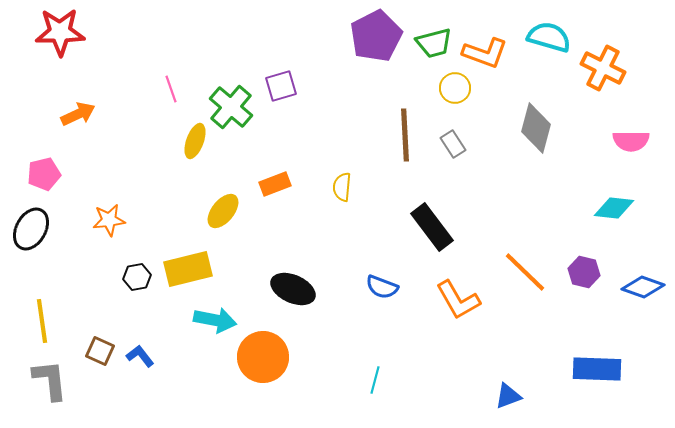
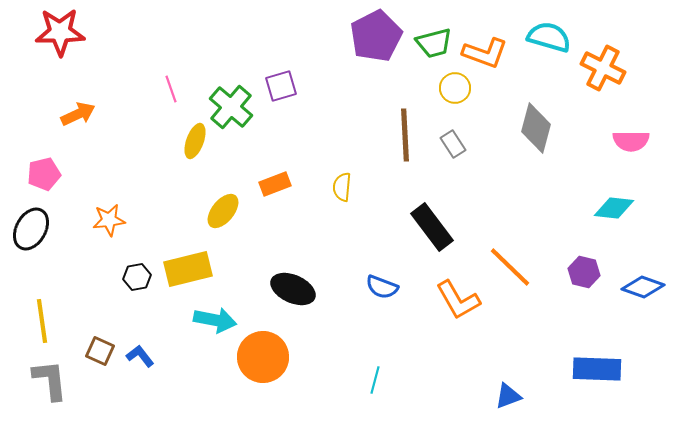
orange line at (525, 272): moved 15 px left, 5 px up
